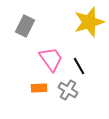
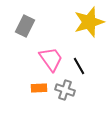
gray cross: moved 3 px left; rotated 12 degrees counterclockwise
